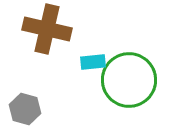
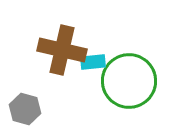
brown cross: moved 15 px right, 21 px down
green circle: moved 1 px down
